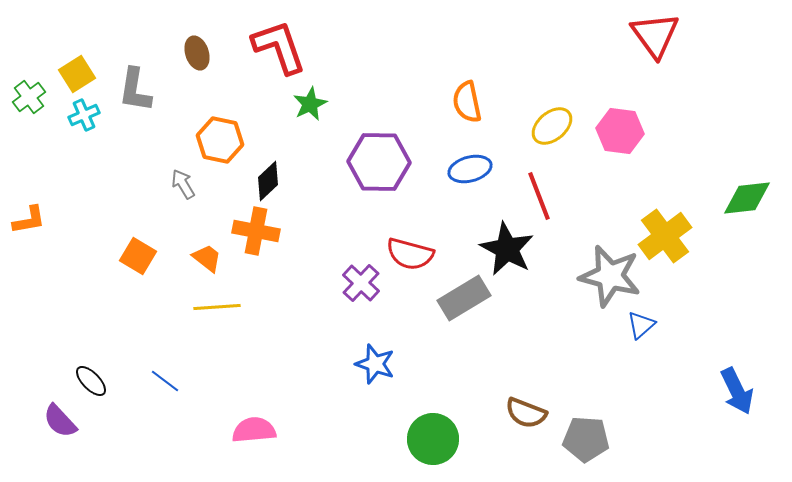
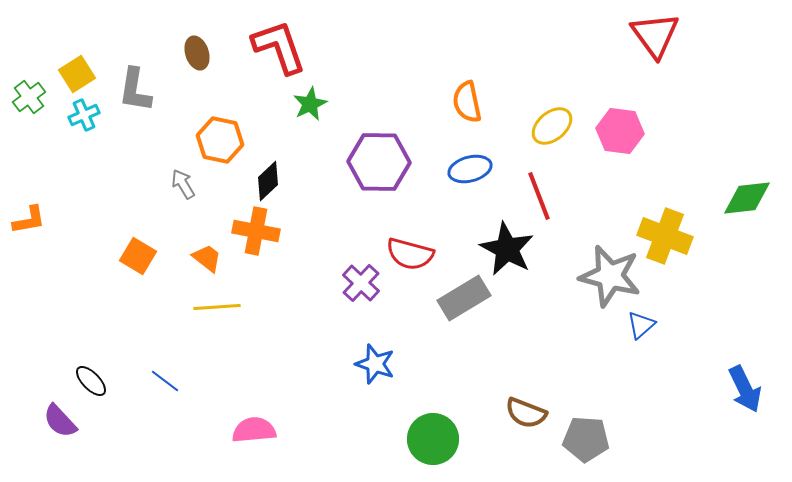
yellow cross: rotated 32 degrees counterclockwise
blue arrow: moved 8 px right, 2 px up
